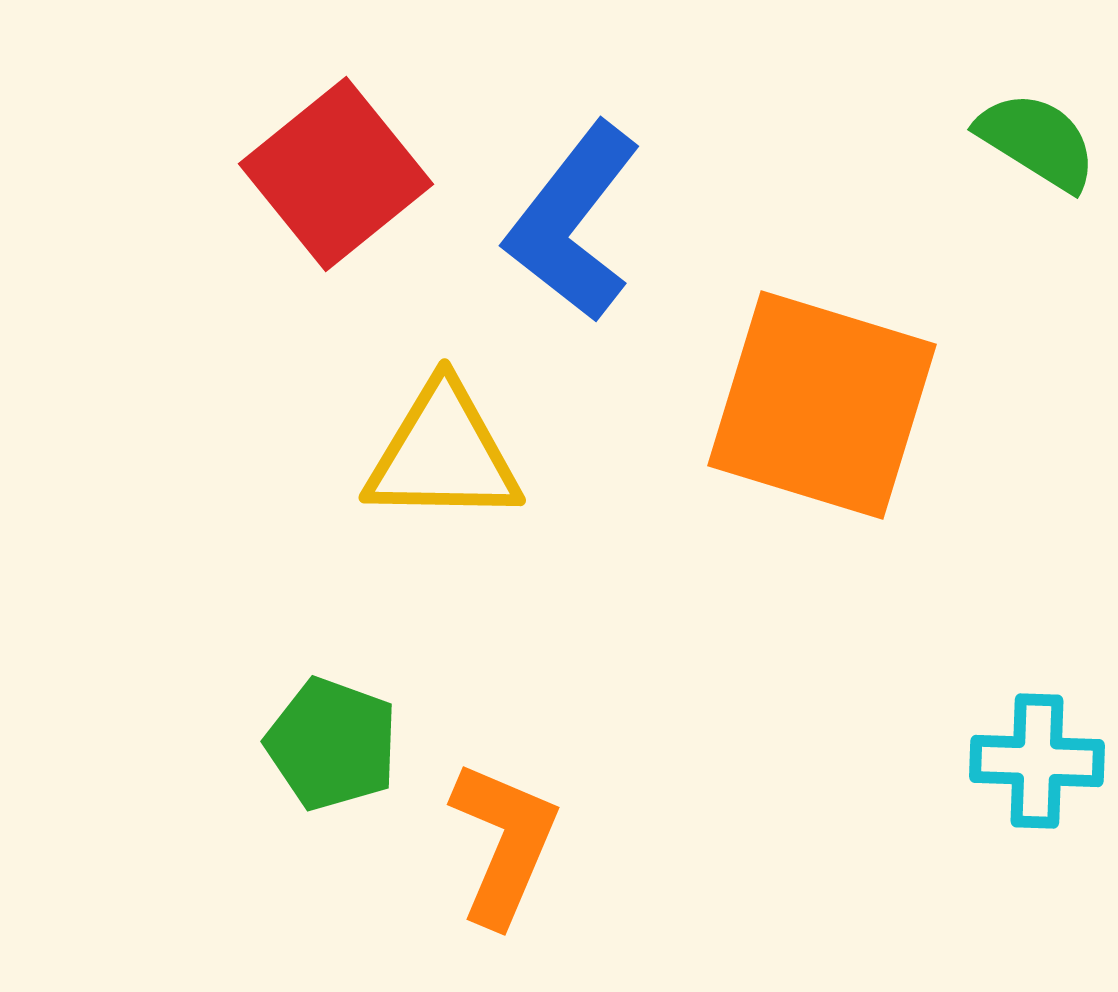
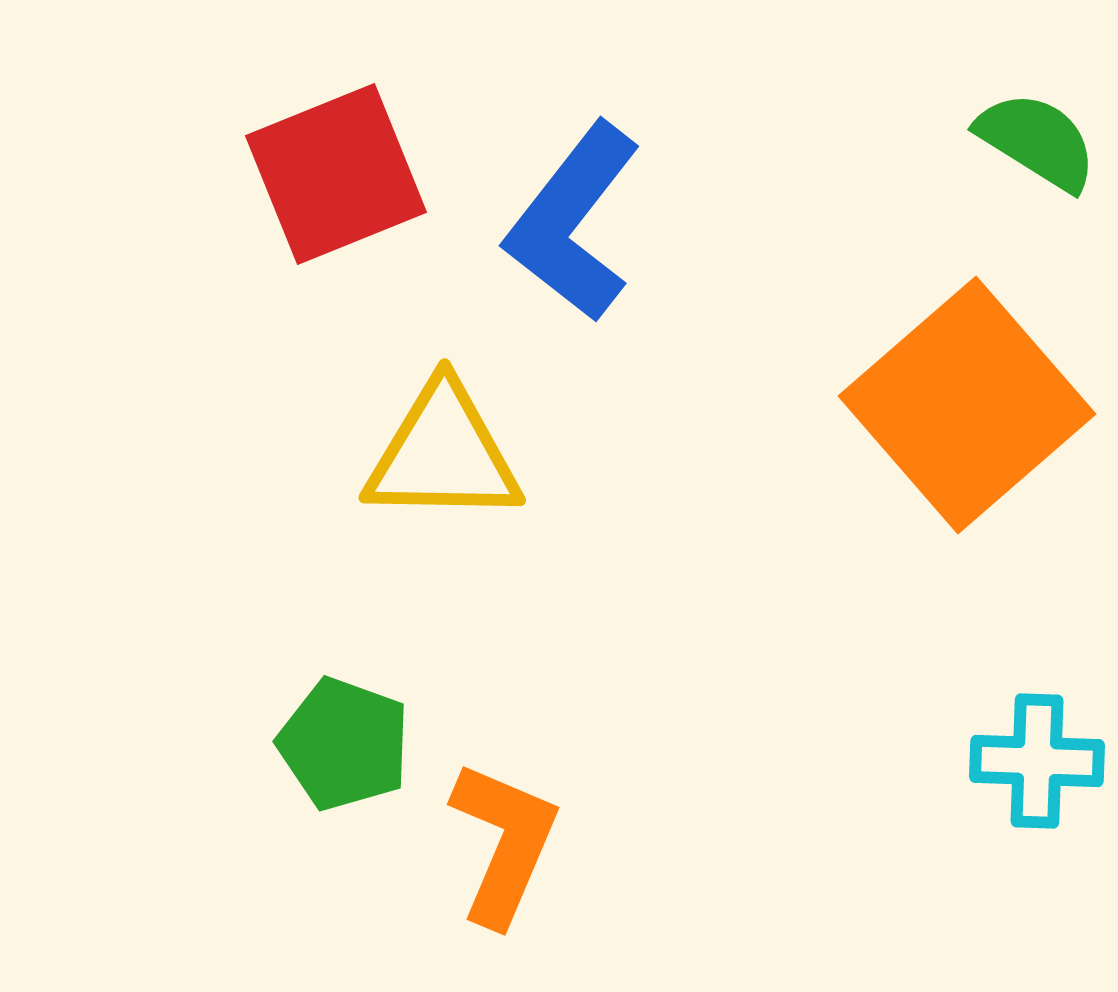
red square: rotated 17 degrees clockwise
orange square: moved 145 px right; rotated 32 degrees clockwise
green pentagon: moved 12 px right
